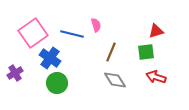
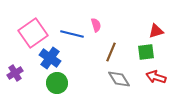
gray diamond: moved 4 px right, 1 px up
